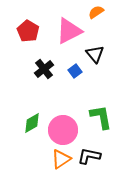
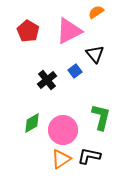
black cross: moved 3 px right, 11 px down
green L-shape: rotated 24 degrees clockwise
